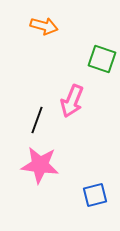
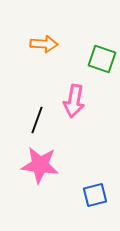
orange arrow: moved 18 px down; rotated 12 degrees counterclockwise
pink arrow: moved 2 px right; rotated 12 degrees counterclockwise
